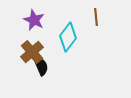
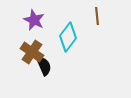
brown line: moved 1 px right, 1 px up
brown cross: rotated 15 degrees counterclockwise
black semicircle: moved 3 px right
